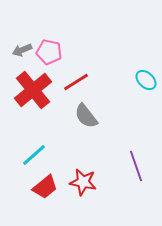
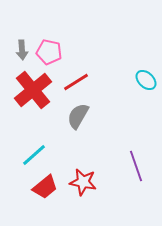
gray arrow: rotated 72 degrees counterclockwise
gray semicircle: moved 8 px left; rotated 68 degrees clockwise
